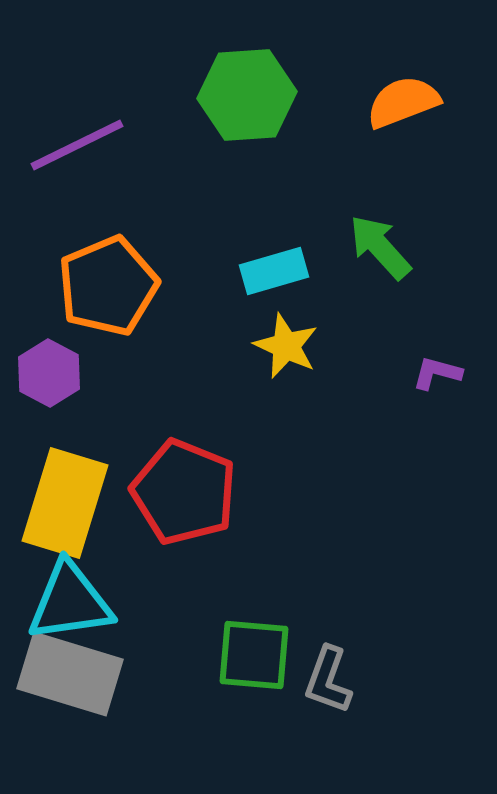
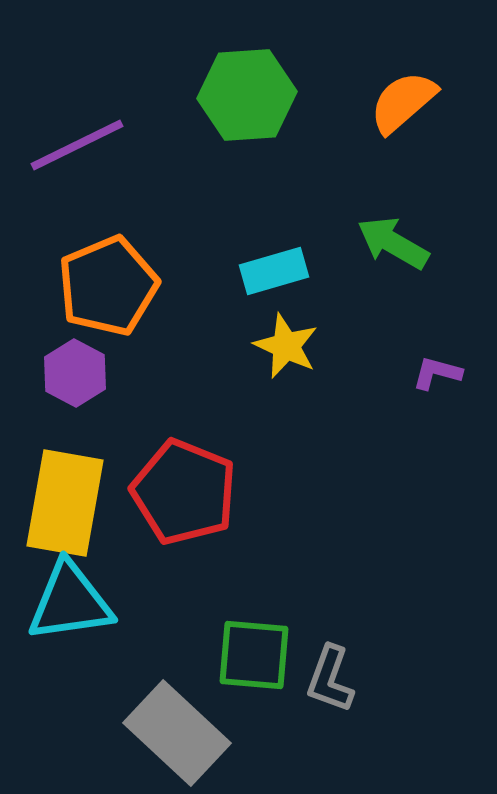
orange semicircle: rotated 20 degrees counterclockwise
green arrow: moved 13 px right, 4 px up; rotated 18 degrees counterclockwise
purple hexagon: moved 26 px right
yellow rectangle: rotated 7 degrees counterclockwise
gray rectangle: moved 107 px right, 59 px down; rotated 26 degrees clockwise
gray L-shape: moved 2 px right, 1 px up
